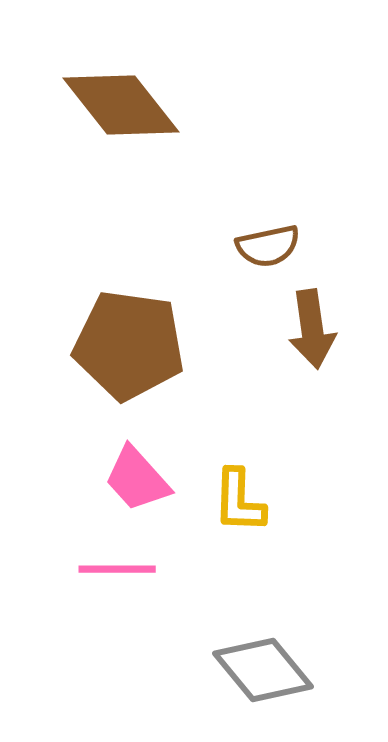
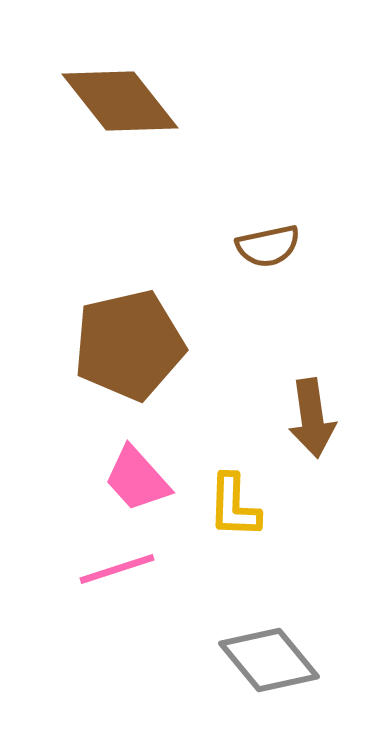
brown diamond: moved 1 px left, 4 px up
brown arrow: moved 89 px down
brown pentagon: rotated 21 degrees counterclockwise
yellow L-shape: moved 5 px left, 5 px down
pink line: rotated 18 degrees counterclockwise
gray diamond: moved 6 px right, 10 px up
